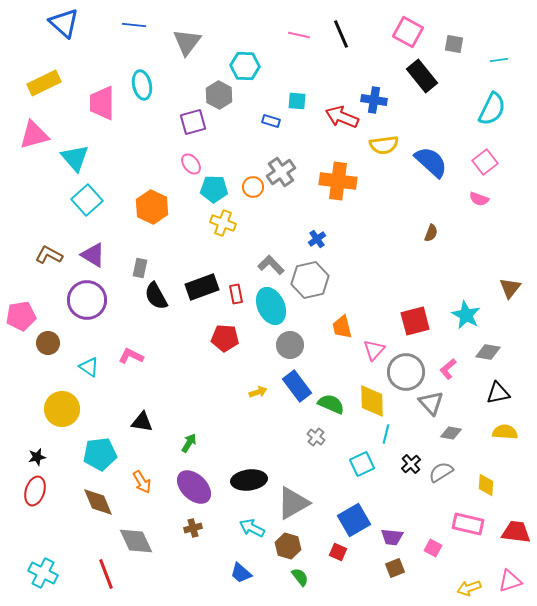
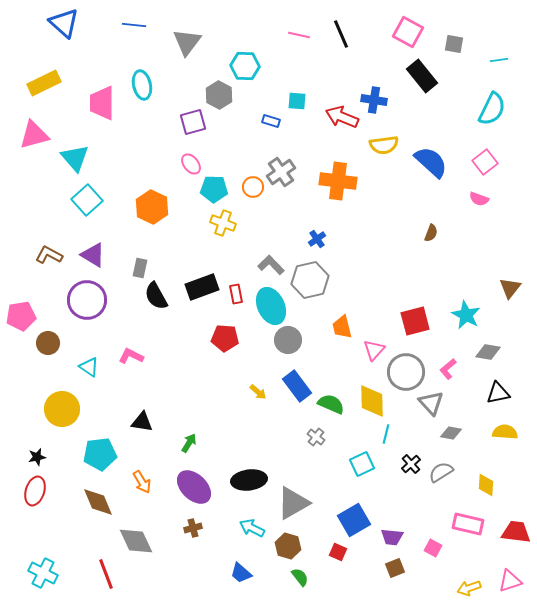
gray circle at (290, 345): moved 2 px left, 5 px up
yellow arrow at (258, 392): rotated 60 degrees clockwise
